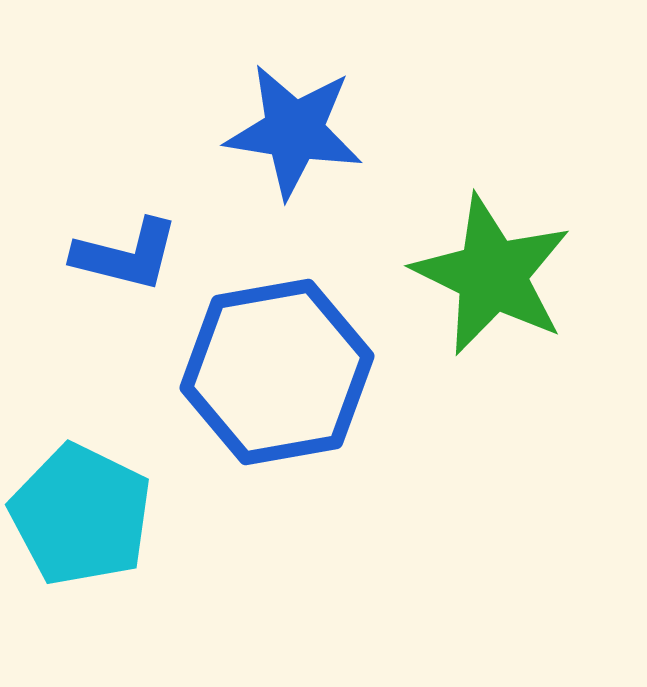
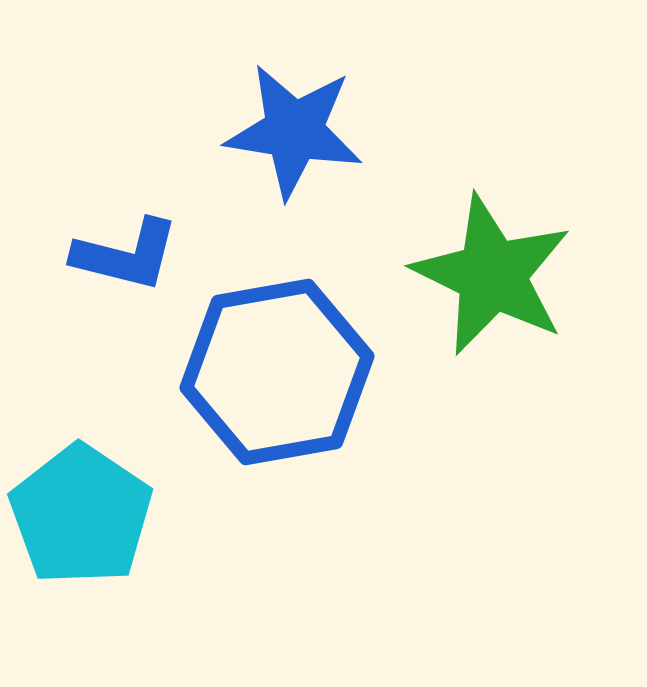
cyan pentagon: rotated 8 degrees clockwise
